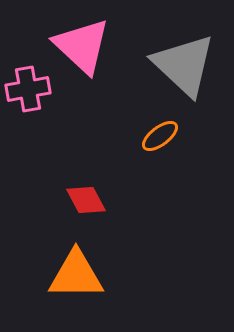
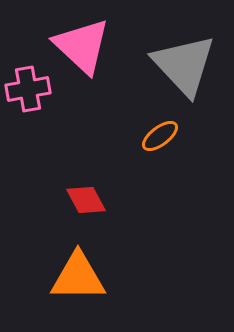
gray triangle: rotated 4 degrees clockwise
orange triangle: moved 2 px right, 2 px down
